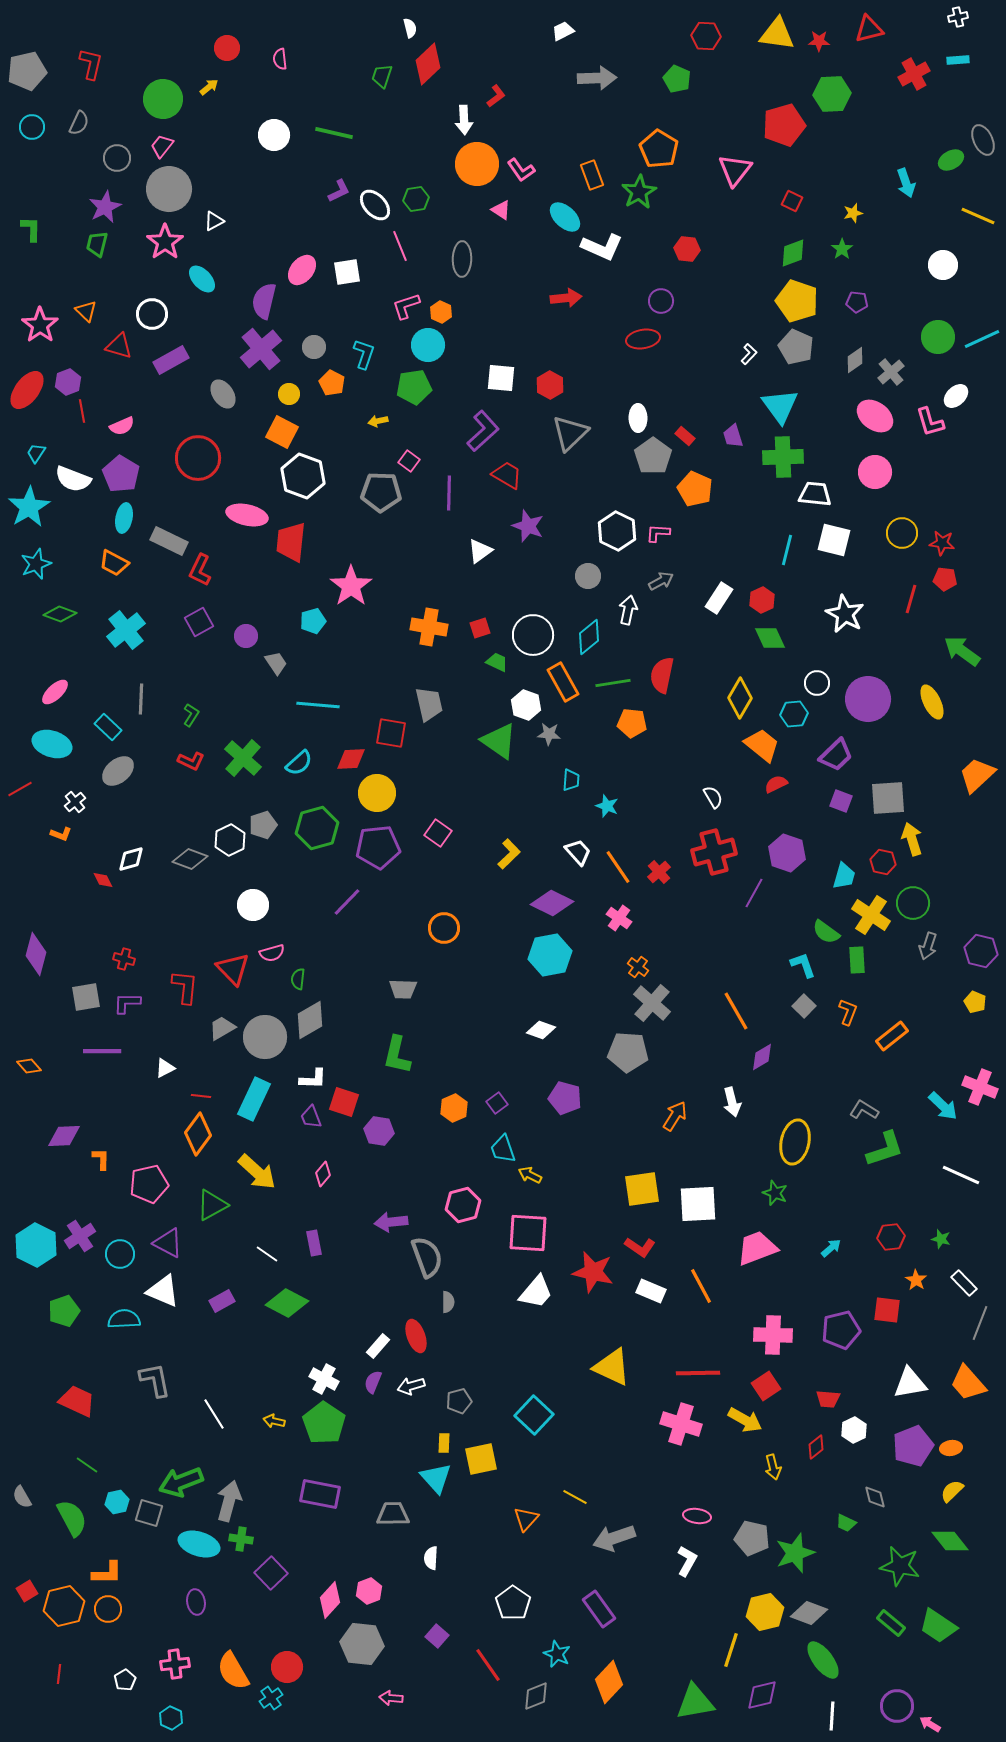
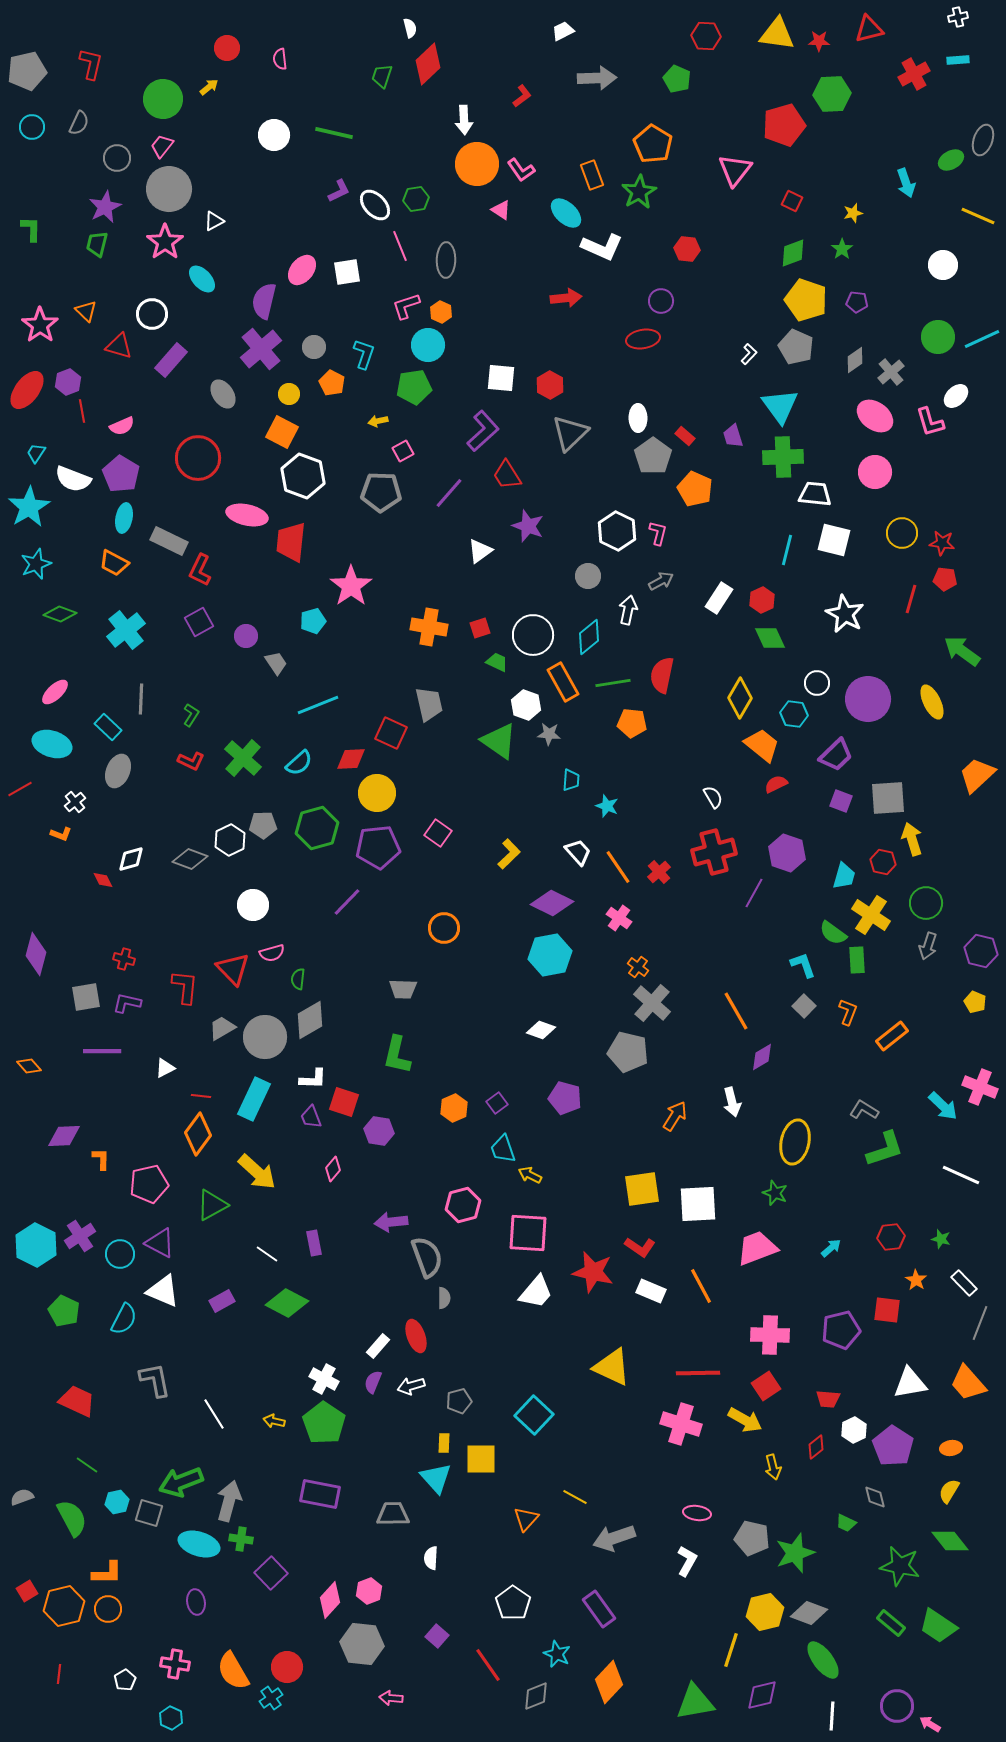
red L-shape at (496, 96): moved 26 px right
gray ellipse at (983, 140): rotated 44 degrees clockwise
orange pentagon at (659, 149): moved 6 px left, 5 px up
cyan ellipse at (565, 217): moved 1 px right, 4 px up
gray ellipse at (462, 259): moved 16 px left, 1 px down
yellow pentagon at (797, 301): moved 9 px right, 1 px up
purple rectangle at (171, 360): rotated 20 degrees counterclockwise
pink square at (409, 461): moved 6 px left, 10 px up; rotated 25 degrees clockwise
red trapezoid at (507, 475): rotated 152 degrees counterclockwise
purple line at (449, 493): rotated 40 degrees clockwise
pink L-shape at (658, 533): rotated 100 degrees clockwise
cyan line at (318, 705): rotated 27 degrees counterclockwise
cyan hexagon at (794, 714): rotated 12 degrees clockwise
red square at (391, 733): rotated 16 degrees clockwise
gray ellipse at (118, 771): rotated 28 degrees counterclockwise
gray pentagon at (263, 825): rotated 16 degrees clockwise
green circle at (913, 903): moved 13 px right
green semicircle at (826, 932): moved 7 px right, 1 px down
purple L-shape at (127, 1003): rotated 12 degrees clockwise
gray pentagon at (628, 1052): rotated 9 degrees clockwise
pink diamond at (323, 1174): moved 10 px right, 5 px up
purple triangle at (168, 1243): moved 8 px left
gray semicircle at (448, 1302): moved 4 px left, 4 px up
green pentagon at (64, 1311): rotated 28 degrees counterclockwise
cyan semicircle at (124, 1319): rotated 120 degrees clockwise
pink cross at (773, 1335): moved 3 px left
purple pentagon at (913, 1446): moved 20 px left; rotated 18 degrees counterclockwise
yellow square at (481, 1459): rotated 12 degrees clockwise
yellow semicircle at (952, 1491): moved 3 px left; rotated 15 degrees counterclockwise
gray semicircle at (22, 1497): rotated 100 degrees clockwise
pink ellipse at (697, 1516): moved 3 px up
pink cross at (175, 1664): rotated 16 degrees clockwise
